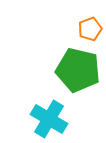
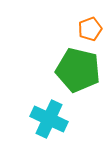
cyan cross: rotated 6 degrees counterclockwise
